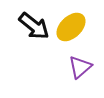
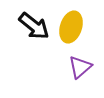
yellow ellipse: rotated 28 degrees counterclockwise
